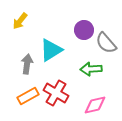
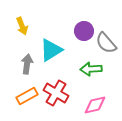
yellow arrow: moved 2 px right, 5 px down; rotated 60 degrees counterclockwise
purple circle: moved 1 px down
orange rectangle: moved 1 px left
